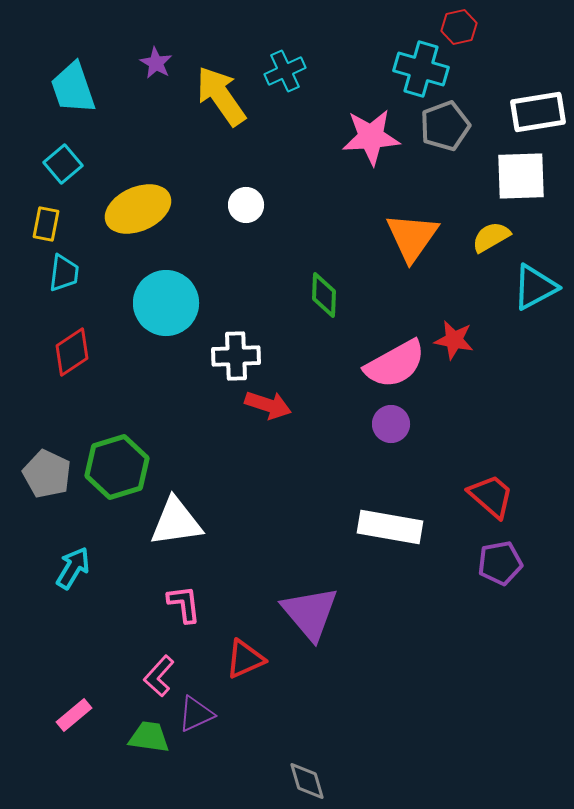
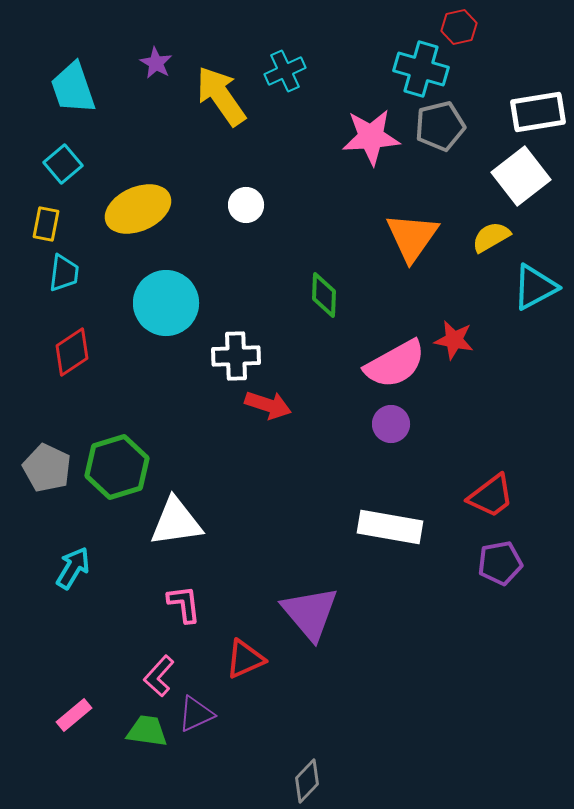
gray pentagon at (445, 126): moved 5 px left; rotated 6 degrees clockwise
white square at (521, 176): rotated 36 degrees counterclockwise
gray pentagon at (47, 474): moved 6 px up
red trapezoid at (491, 496): rotated 102 degrees clockwise
green trapezoid at (149, 737): moved 2 px left, 6 px up
gray diamond at (307, 781): rotated 60 degrees clockwise
